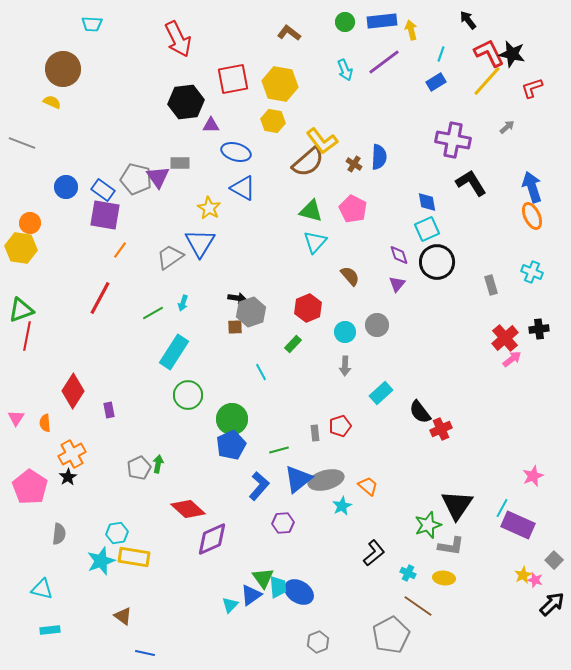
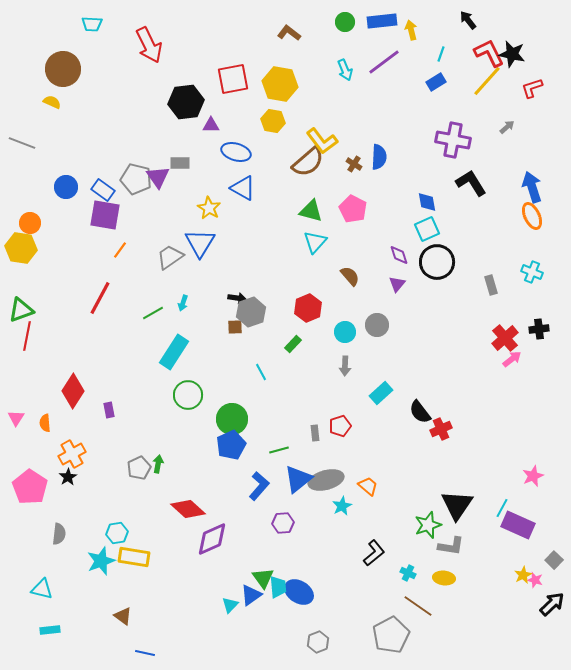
red arrow at (178, 39): moved 29 px left, 6 px down
